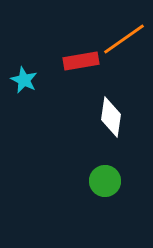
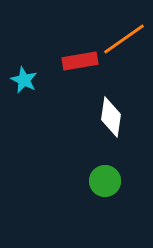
red rectangle: moved 1 px left
